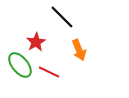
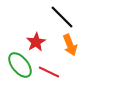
orange arrow: moved 9 px left, 5 px up
